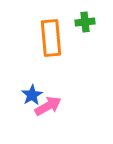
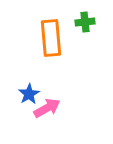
blue star: moved 3 px left, 1 px up
pink arrow: moved 1 px left, 2 px down
